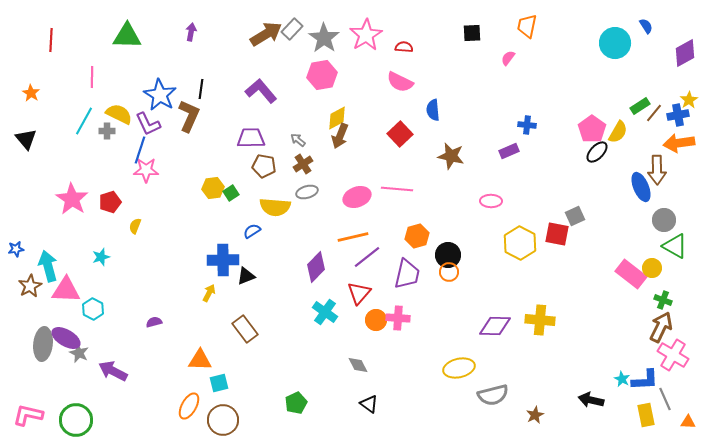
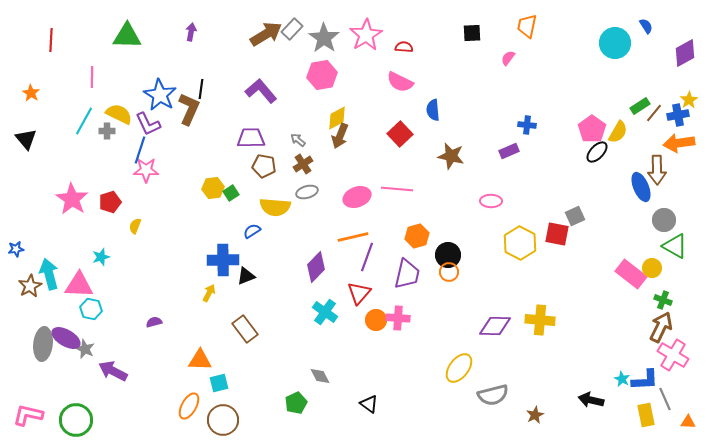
brown L-shape at (189, 116): moved 7 px up
purple line at (367, 257): rotated 32 degrees counterclockwise
cyan arrow at (48, 266): moved 1 px right, 8 px down
pink triangle at (66, 290): moved 13 px right, 5 px up
cyan hexagon at (93, 309): moved 2 px left; rotated 15 degrees counterclockwise
gray star at (79, 353): moved 6 px right, 4 px up
gray diamond at (358, 365): moved 38 px left, 11 px down
yellow ellipse at (459, 368): rotated 40 degrees counterclockwise
